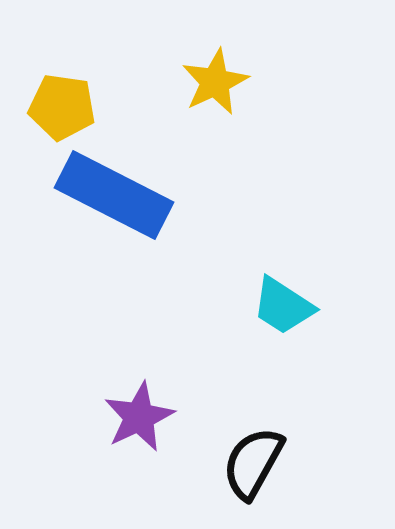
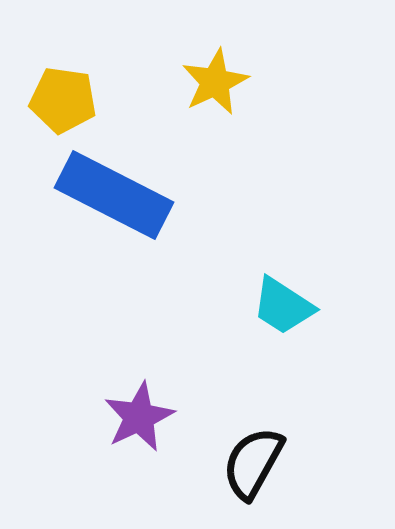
yellow pentagon: moved 1 px right, 7 px up
